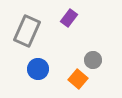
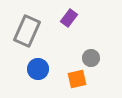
gray circle: moved 2 px left, 2 px up
orange square: moved 1 px left; rotated 36 degrees clockwise
